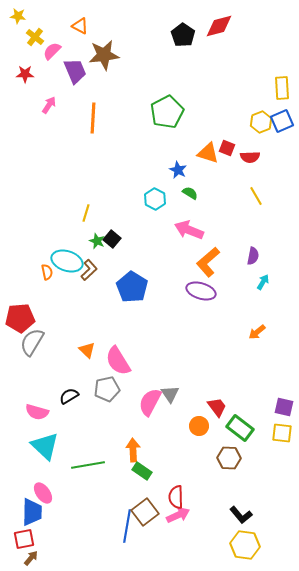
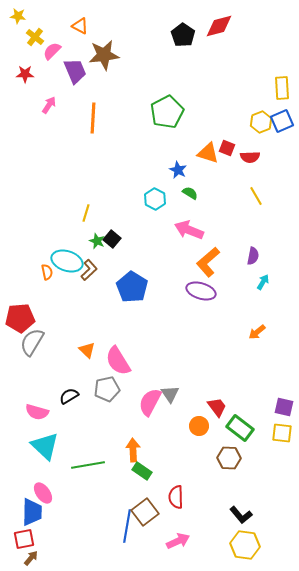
pink arrow at (178, 515): moved 26 px down
